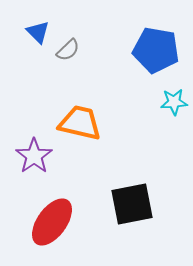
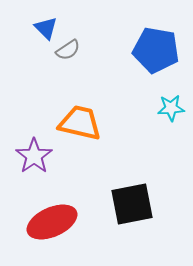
blue triangle: moved 8 px right, 4 px up
gray semicircle: rotated 10 degrees clockwise
cyan star: moved 3 px left, 6 px down
red ellipse: rotated 30 degrees clockwise
